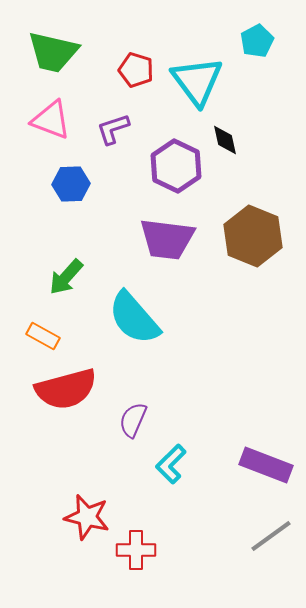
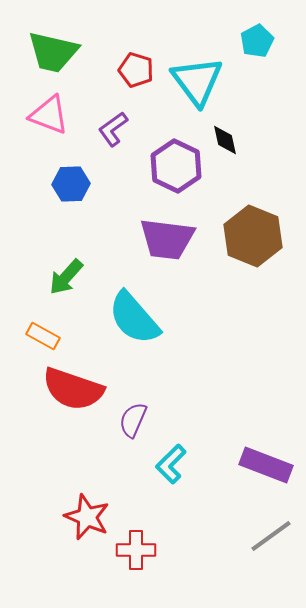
pink triangle: moved 2 px left, 5 px up
purple L-shape: rotated 18 degrees counterclockwise
red semicircle: moved 7 px right; rotated 34 degrees clockwise
red star: rotated 9 degrees clockwise
